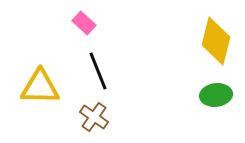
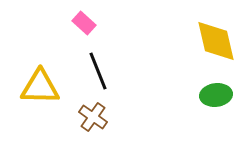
yellow diamond: rotated 27 degrees counterclockwise
brown cross: moved 1 px left
